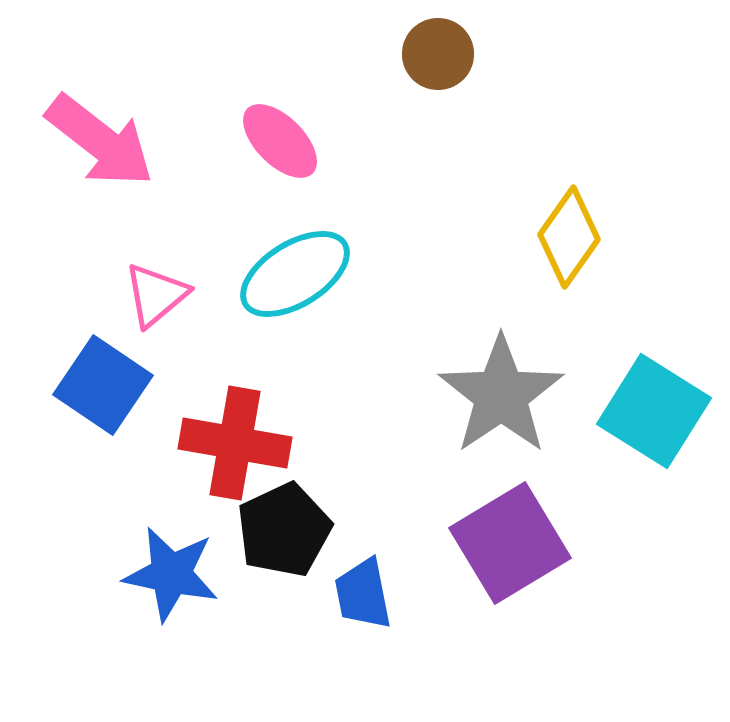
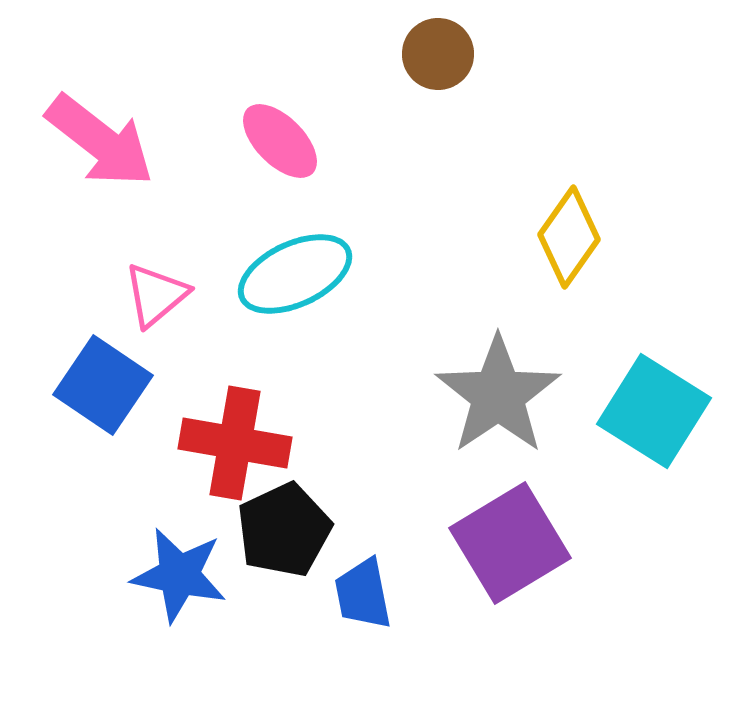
cyan ellipse: rotated 7 degrees clockwise
gray star: moved 3 px left
blue star: moved 8 px right, 1 px down
